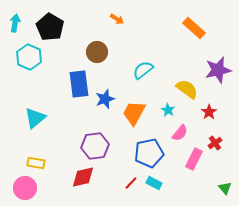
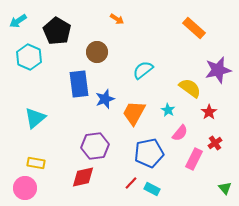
cyan arrow: moved 3 px right, 2 px up; rotated 132 degrees counterclockwise
black pentagon: moved 7 px right, 4 px down
yellow semicircle: moved 3 px right, 1 px up
cyan rectangle: moved 2 px left, 6 px down
